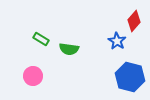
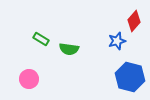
blue star: rotated 24 degrees clockwise
pink circle: moved 4 px left, 3 px down
